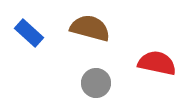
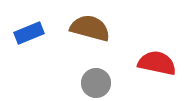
blue rectangle: rotated 64 degrees counterclockwise
